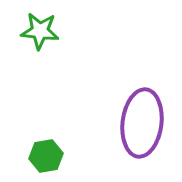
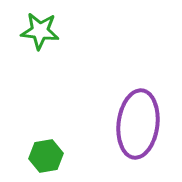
purple ellipse: moved 4 px left, 1 px down
